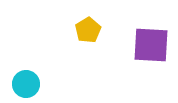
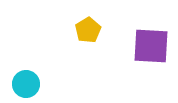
purple square: moved 1 px down
